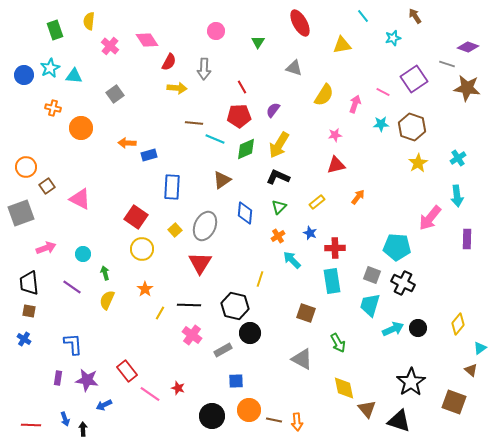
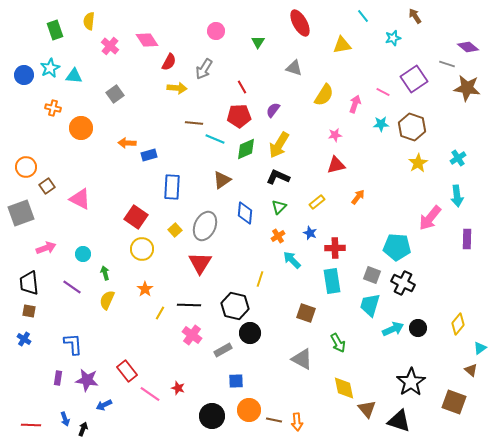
purple diamond at (468, 47): rotated 20 degrees clockwise
gray arrow at (204, 69): rotated 30 degrees clockwise
black arrow at (83, 429): rotated 24 degrees clockwise
